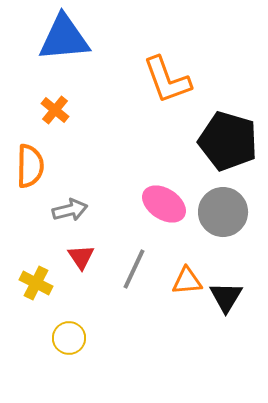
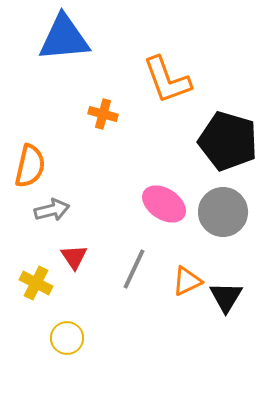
orange cross: moved 48 px right, 4 px down; rotated 24 degrees counterclockwise
orange semicircle: rotated 12 degrees clockwise
gray arrow: moved 18 px left
red triangle: moved 7 px left
orange triangle: rotated 20 degrees counterclockwise
yellow circle: moved 2 px left
